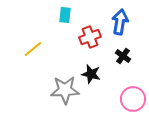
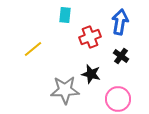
black cross: moved 2 px left
pink circle: moved 15 px left
